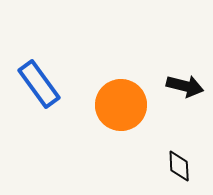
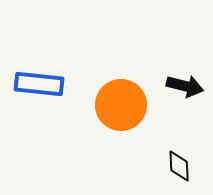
blue rectangle: rotated 48 degrees counterclockwise
